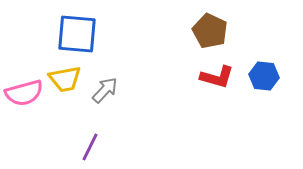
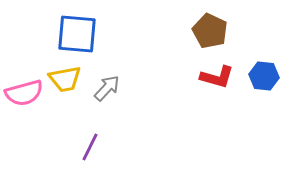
gray arrow: moved 2 px right, 2 px up
